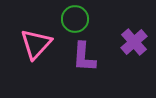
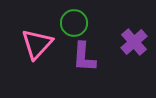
green circle: moved 1 px left, 4 px down
pink triangle: moved 1 px right
